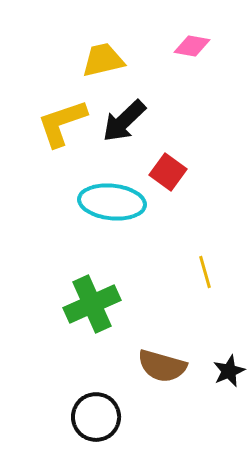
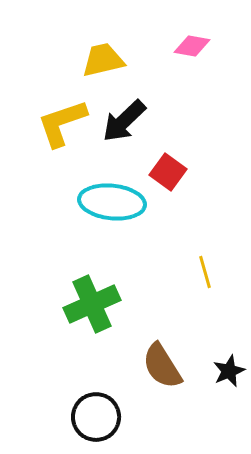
brown semicircle: rotated 42 degrees clockwise
